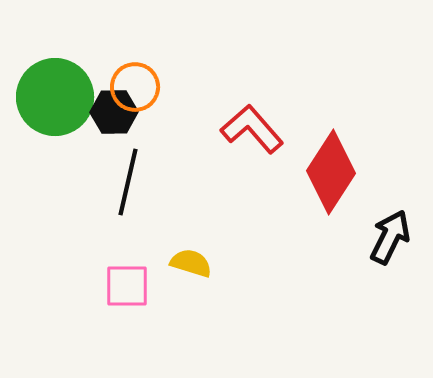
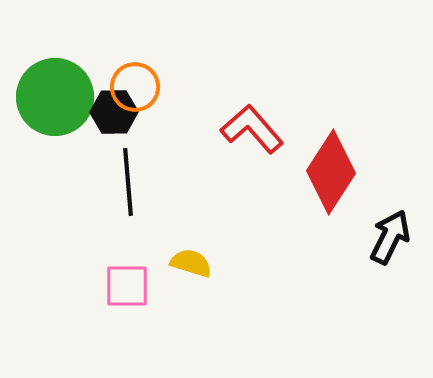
black line: rotated 18 degrees counterclockwise
